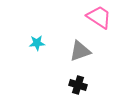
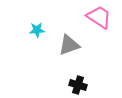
cyan star: moved 13 px up
gray triangle: moved 11 px left, 6 px up
